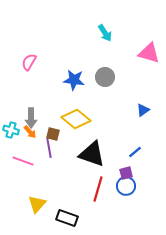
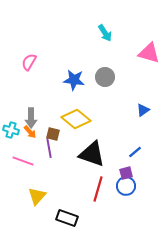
yellow triangle: moved 8 px up
